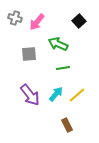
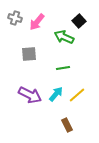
green arrow: moved 6 px right, 7 px up
purple arrow: rotated 25 degrees counterclockwise
